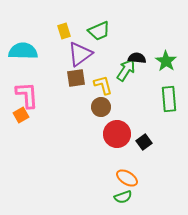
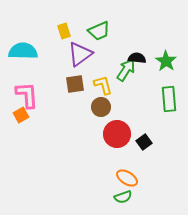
brown square: moved 1 px left, 6 px down
